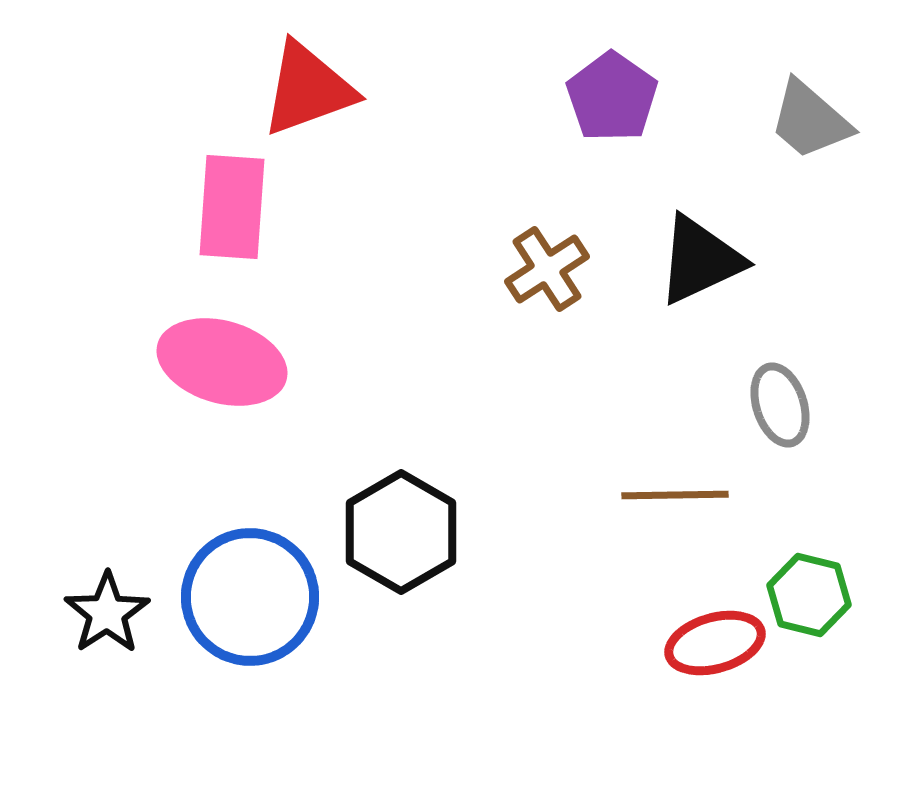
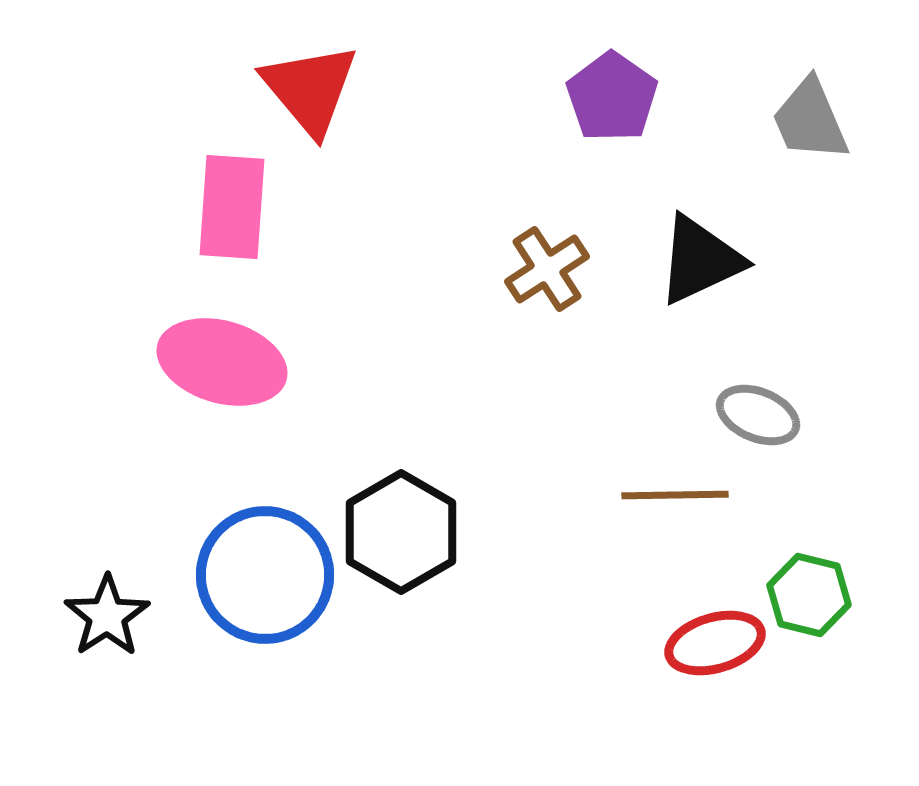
red triangle: moved 2 px right; rotated 50 degrees counterclockwise
gray trapezoid: rotated 26 degrees clockwise
gray ellipse: moved 22 px left, 10 px down; rotated 50 degrees counterclockwise
blue circle: moved 15 px right, 22 px up
black star: moved 3 px down
